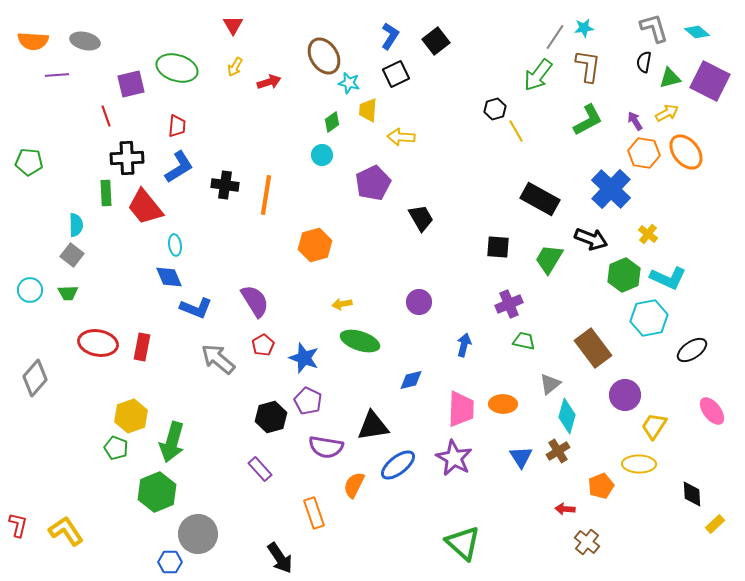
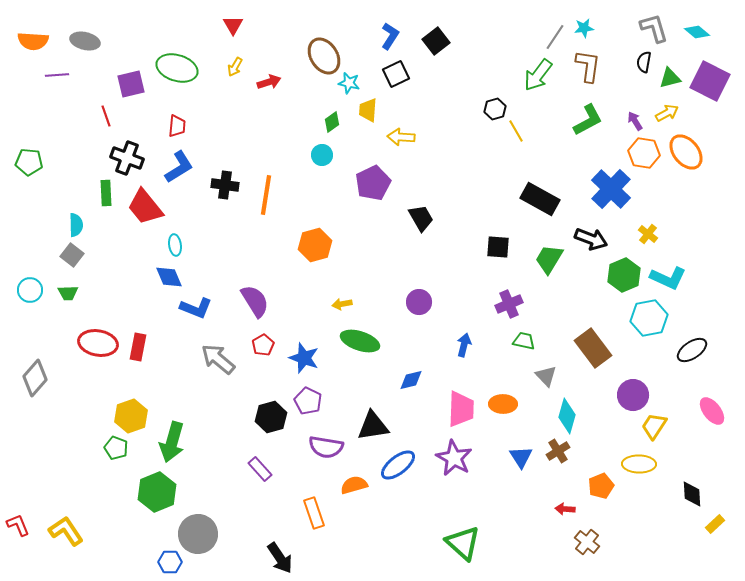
black cross at (127, 158): rotated 24 degrees clockwise
red rectangle at (142, 347): moved 4 px left
gray triangle at (550, 384): moved 4 px left, 8 px up; rotated 35 degrees counterclockwise
purple circle at (625, 395): moved 8 px right
orange semicircle at (354, 485): rotated 48 degrees clockwise
red L-shape at (18, 525): rotated 35 degrees counterclockwise
